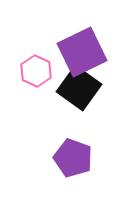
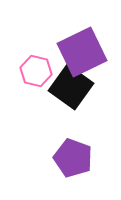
pink hexagon: rotated 12 degrees counterclockwise
black square: moved 8 px left, 1 px up
